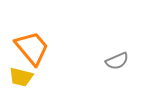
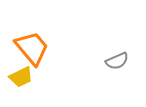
yellow trapezoid: rotated 40 degrees counterclockwise
